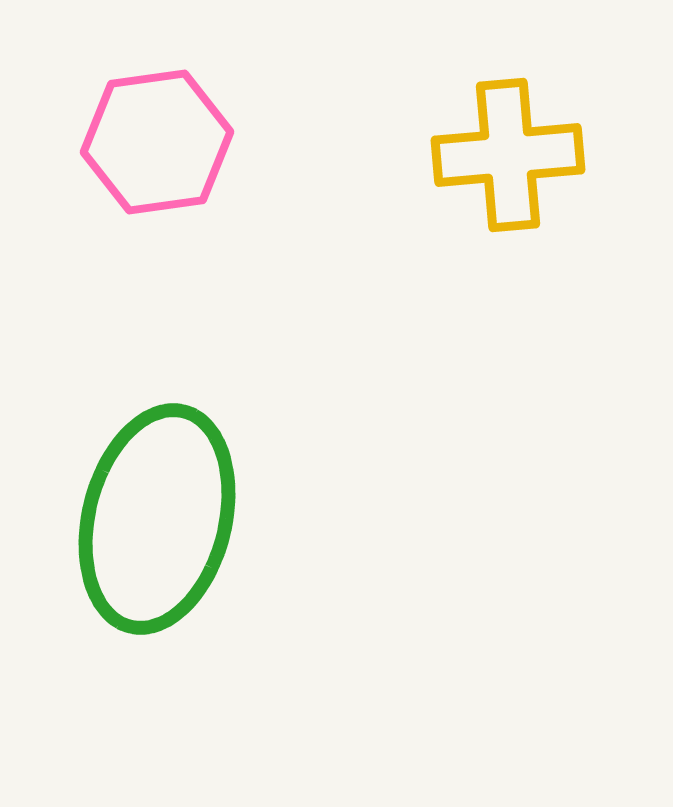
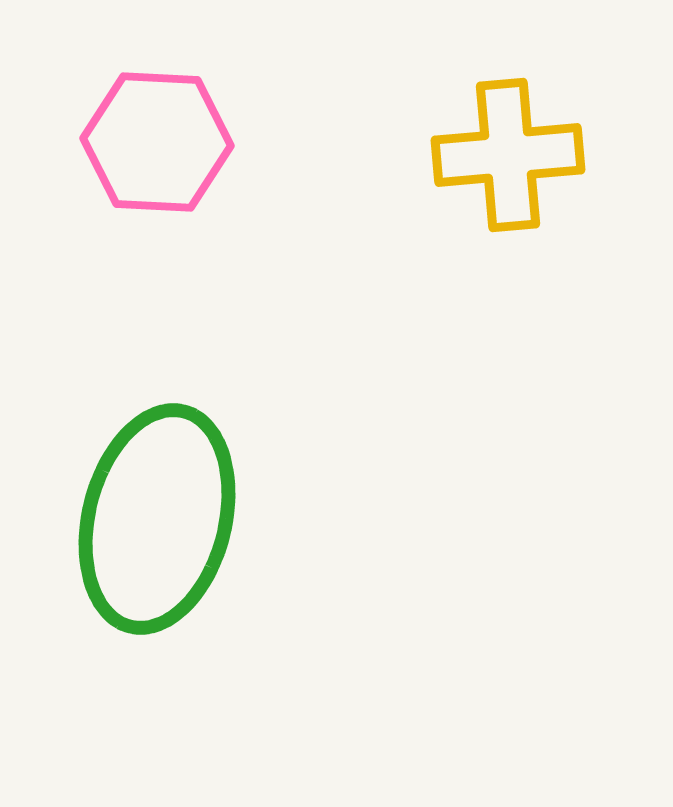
pink hexagon: rotated 11 degrees clockwise
